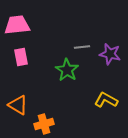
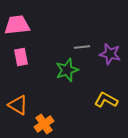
green star: rotated 20 degrees clockwise
orange cross: rotated 18 degrees counterclockwise
